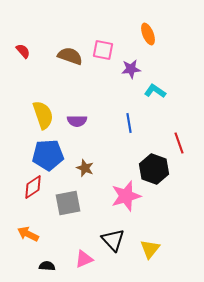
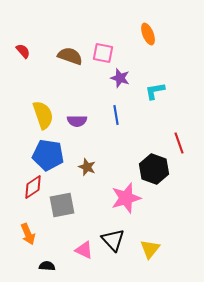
pink square: moved 3 px down
purple star: moved 11 px left, 9 px down; rotated 24 degrees clockwise
cyan L-shape: rotated 45 degrees counterclockwise
blue line: moved 13 px left, 8 px up
blue pentagon: rotated 12 degrees clockwise
brown star: moved 2 px right, 1 px up
pink star: moved 2 px down
gray square: moved 6 px left, 2 px down
orange arrow: rotated 140 degrees counterclockwise
pink triangle: moved 9 px up; rotated 48 degrees clockwise
